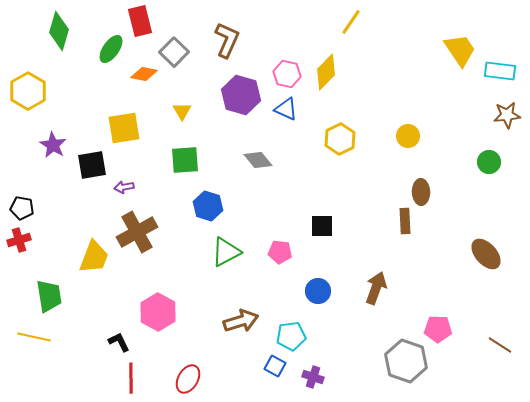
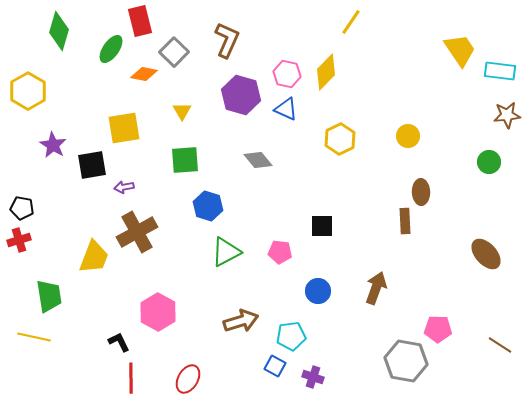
gray hexagon at (406, 361): rotated 9 degrees counterclockwise
